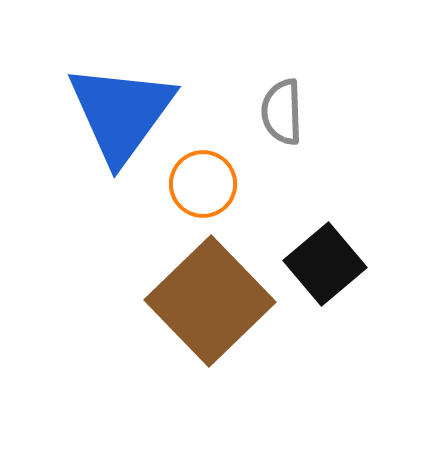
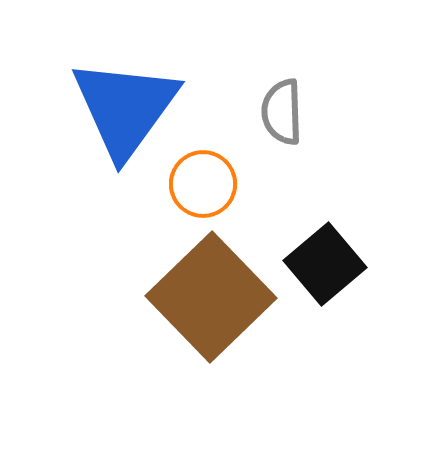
blue triangle: moved 4 px right, 5 px up
brown square: moved 1 px right, 4 px up
